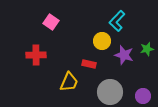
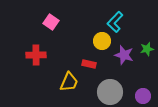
cyan L-shape: moved 2 px left, 1 px down
